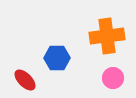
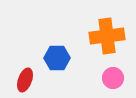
red ellipse: rotated 65 degrees clockwise
